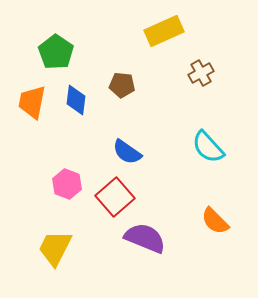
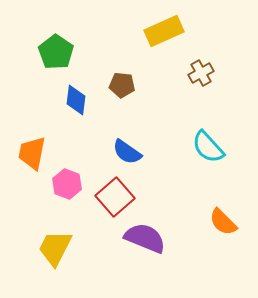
orange trapezoid: moved 51 px down
orange semicircle: moved 8 px right, 1 px down
